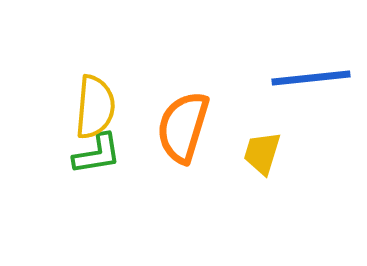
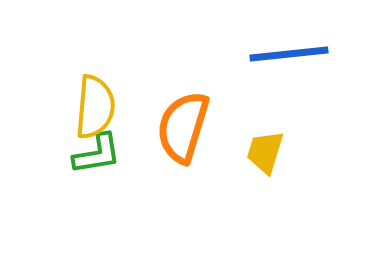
blue line: moved 22 px left, 24 px up
yellow trapezoid: moved 3 px right, 1 px up
